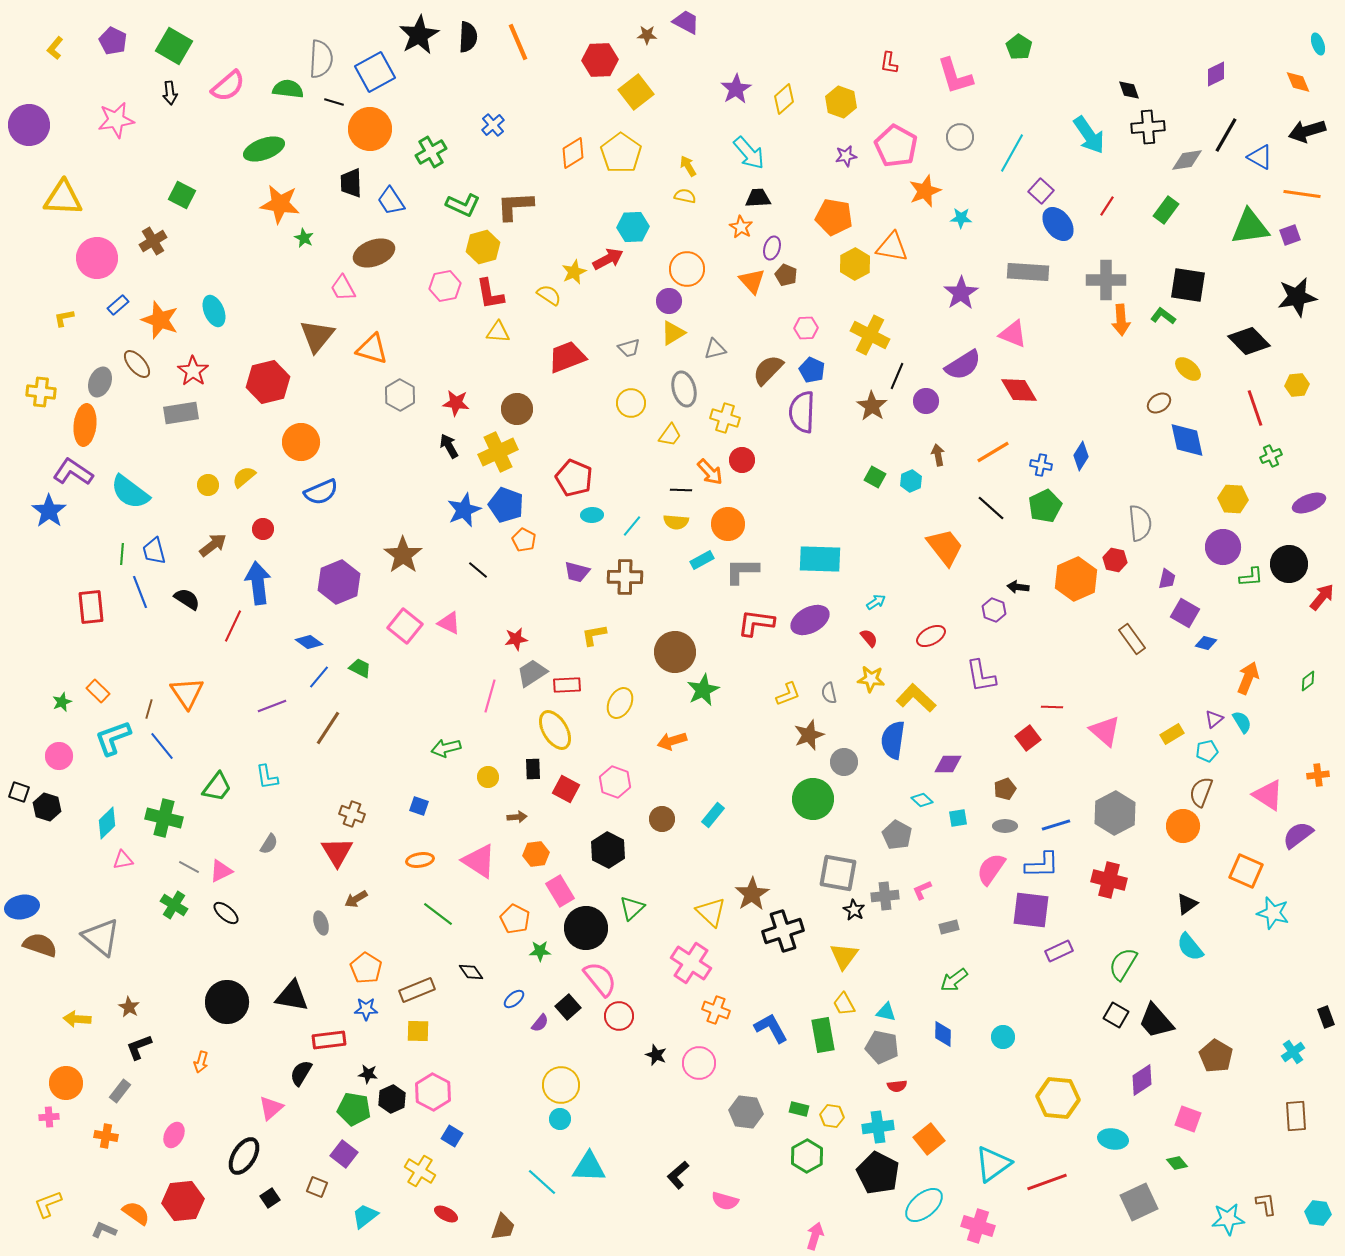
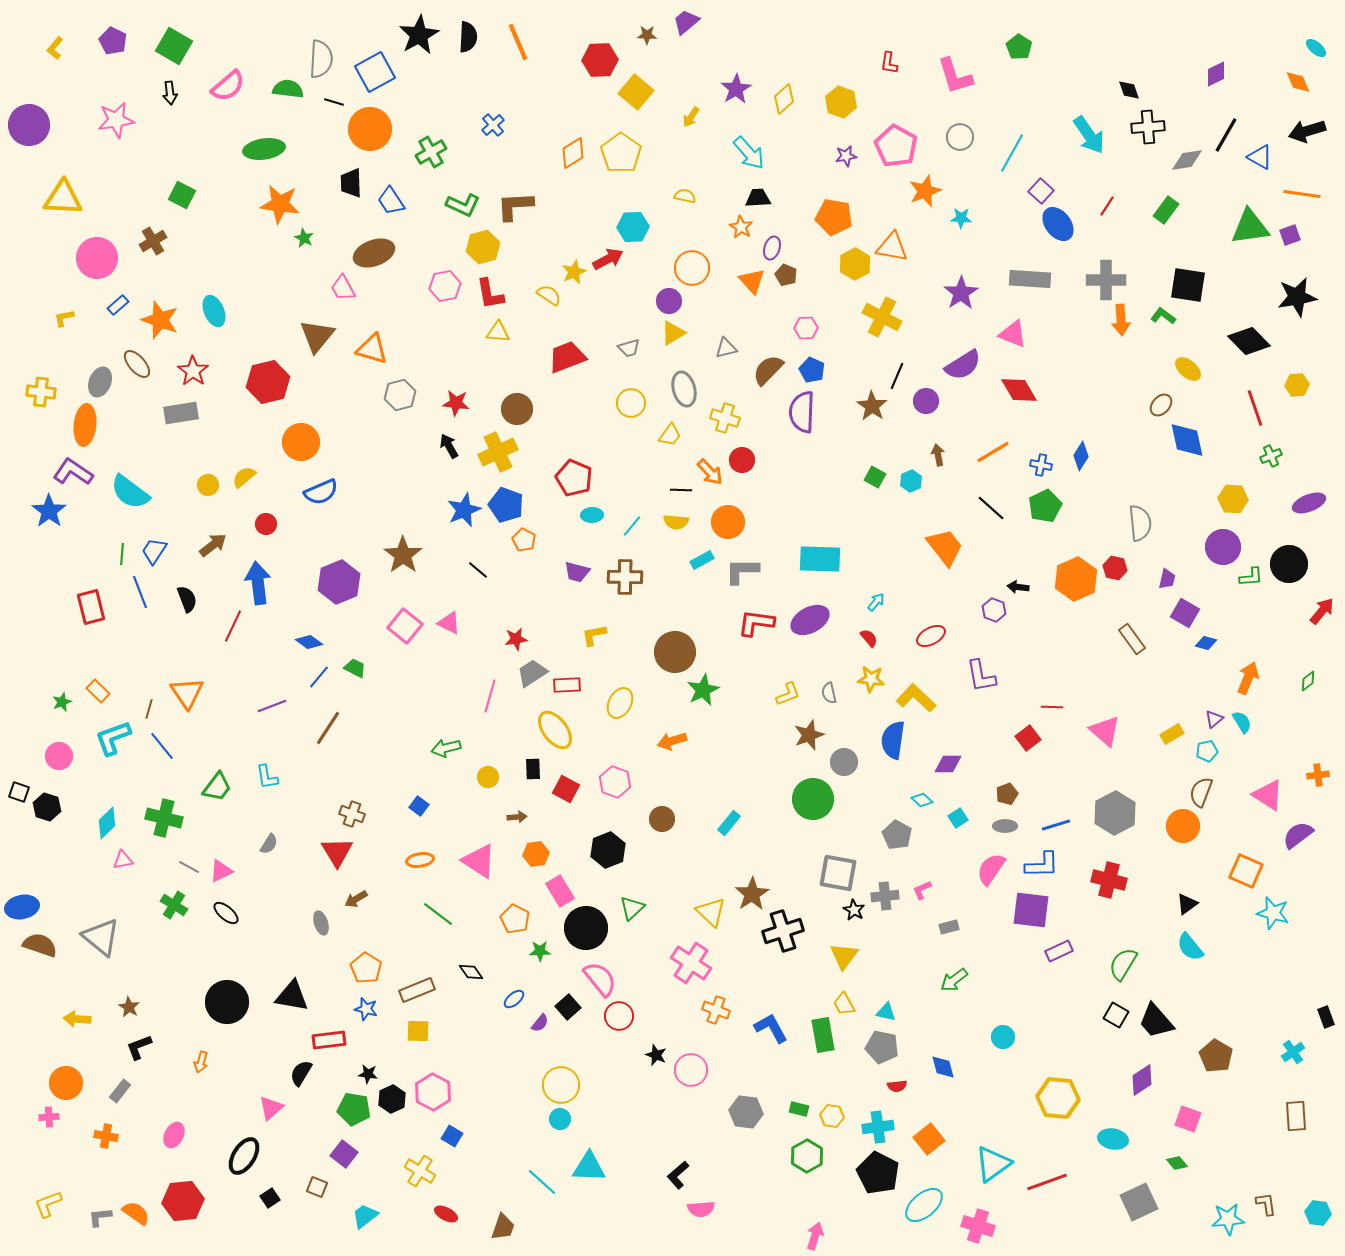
purple trapezoid at (686, 22): rotated 68 degrees counterclockwise
cyan ellipse at (1318, 44): moved 2 px left, 4 px down; rotated 30 degrees counterclockwise
yellow square at (636, 92): rotated 12 degrees counterclockwise
green ellipse at (264, 149): rotated 12 degrees clockwise
yellow arrow at (688, 166): moved 3 px right, 49 px up; rotated 115 degrees counterclockwise
orange circle at (687, 269): moved 5 px right, 1 px up
gray rectangle at (1028, 272): moved 2 px right, 7 px down
yellow cross at (870, 335): moved 12 px right, 18 px up
gray triangle at (715, 349): moved 11 px right, 1 px up
gray hexagon at (400, 395): rotated 16 degrees clockwise
brown ellipse at (1159, 403): moved 2 px right, 2 px down; rotated 15 degrees counterclockwise
orange circle at (728, 524): moved 2 px up
red circle at (263, 529): moved 3 px right, 5 px up
blue trapezoid at (154, 551): rotated 48 degrees clockwise
red hexagon at (1115, 560): moved 8 px down
red arrow at (1322, 597): moved 14 px down
black semicircle at (187, 599): rotated 36 degrees clockwise
cyan arrow at (876, 602): rotated 18 degrees counterclockwise
red rectangle at (91, 607): rotated 8 degrees counterclockwise
green trapezoid at (360, 668): moved 5 px left
yellow ellipse at (555, 730): rotated 6 degrees counterclockwise
brown pentagon at (1005, 789): moved 2 px right, 5 px down
blue square at (419, 806): rotated 18 degrees clockwise
cyan rectangle at (713, 815): moved 16 px right, 8 px down
cyan square at (958, 818): rotated 24 degrees counterclockwise
black hexagon at (608, 850): rotated 12 degrees clockwise
blue star at (366, 1009): rotated 15 degrees clockwise
blue diamond at (943, 1034): moved 33 px down; rotated 16 degrees counterclockwise
pink circle at (699, 1063): moved 8 px left, 7 px down
pink semicircle at (725, 1201): moved 24 px left, 8 px down; rotated 20 degrees counterclockwise
gray L-shape at (104, 1230): moved 4 px left, 13 px up; rotated 30 degrees counterclockwise
